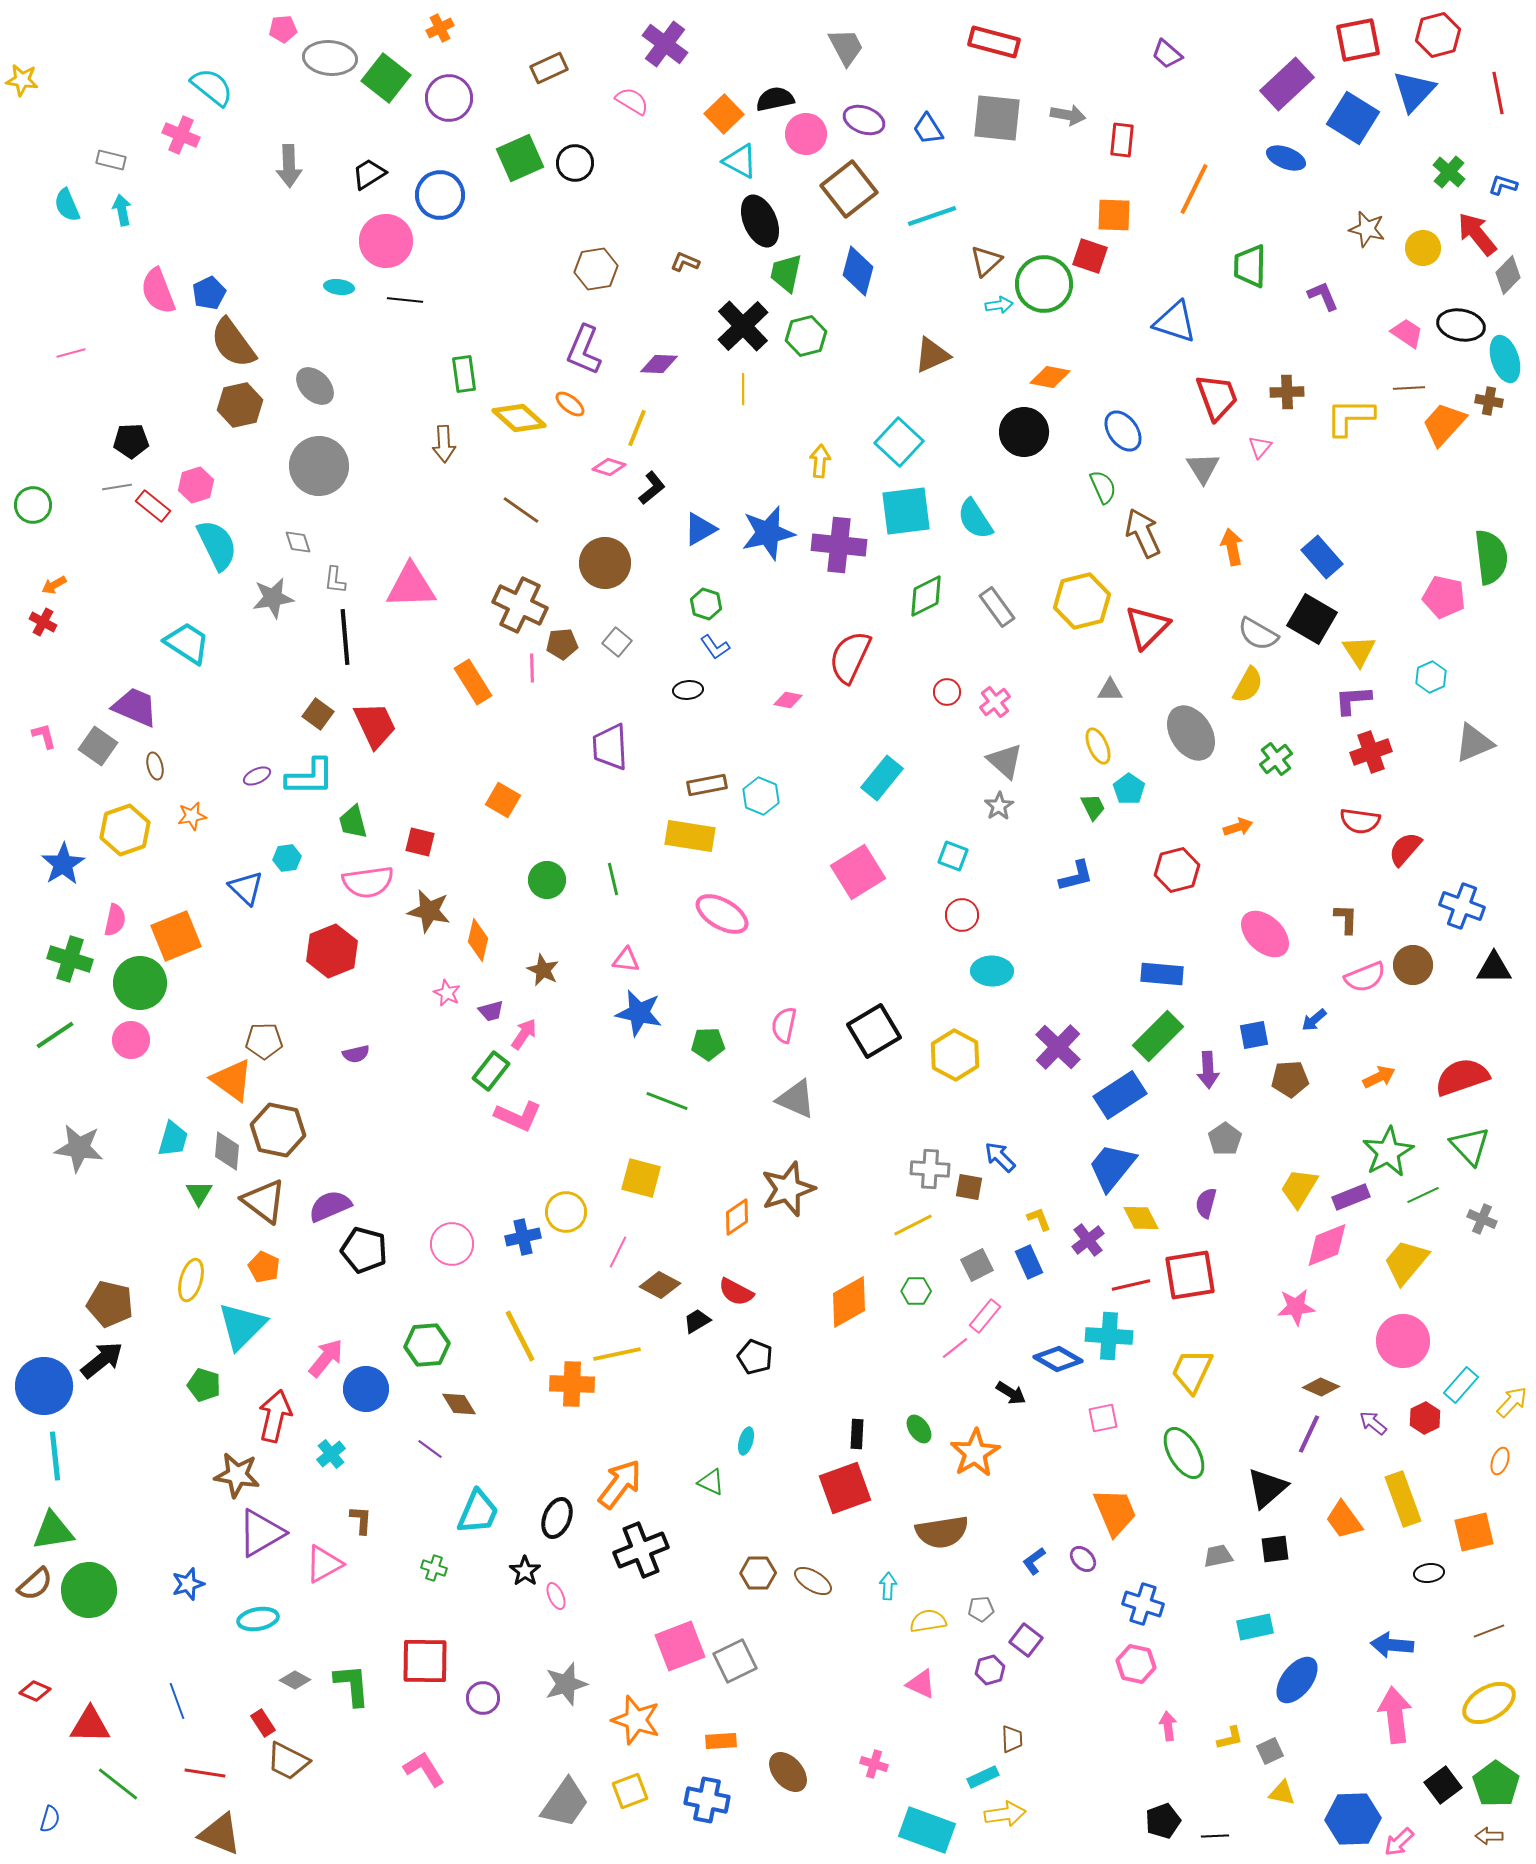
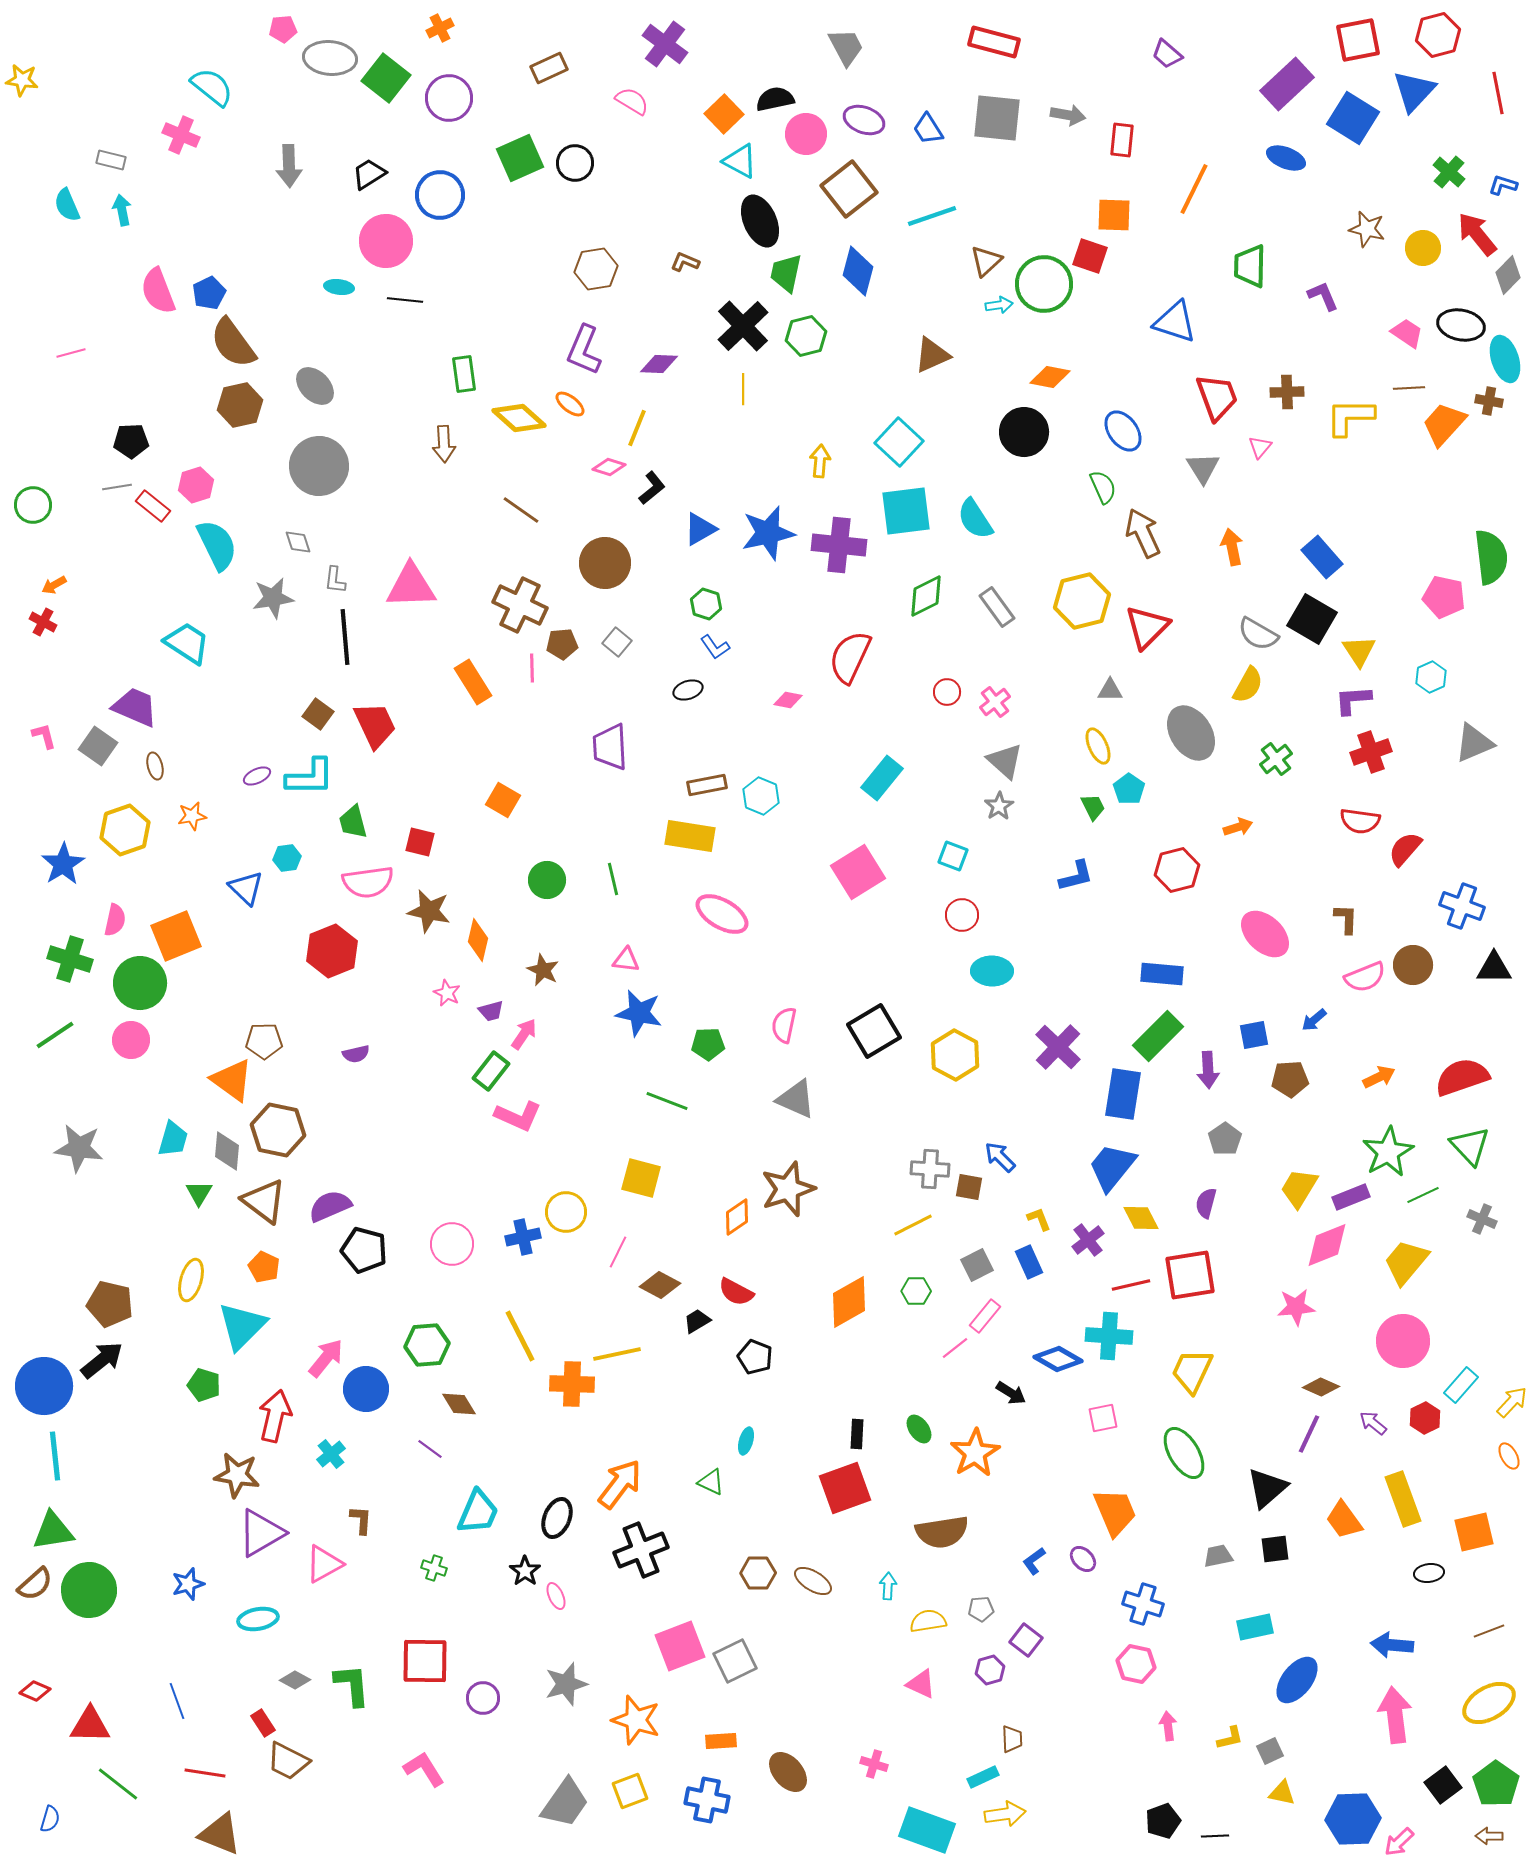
black ellipse at (688, 690): rotated 12 degrees counterclockwise
blue rectangle at (1120, 1095): moved 3 px right, 1 px up; rotated 48 degrees counterclockwise
orange ellipse at (1500, 1461): moved 9 px right, 5 px up; rotated 48 degrees counterclockwise
